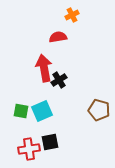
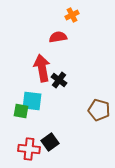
red arrow: moved 2 px left
black cross: rotated 21 degrees counterclockwise
cyan square: moved 10 px left, 10 px up; rotated 30 degrees clockwise
black square: rotated 24 degrees counterclockwise
red cross: rotated 15 degrees clockwise
